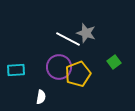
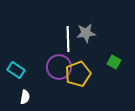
gray star: rotated 24 degrees counterclockwise
white line: rotated 60 degrees clockwise
green square: rotated 24 degrees counterclockwise
cyan rectangle: rotated 36 degrees clockwise
white semicircle: moved 16 px left
